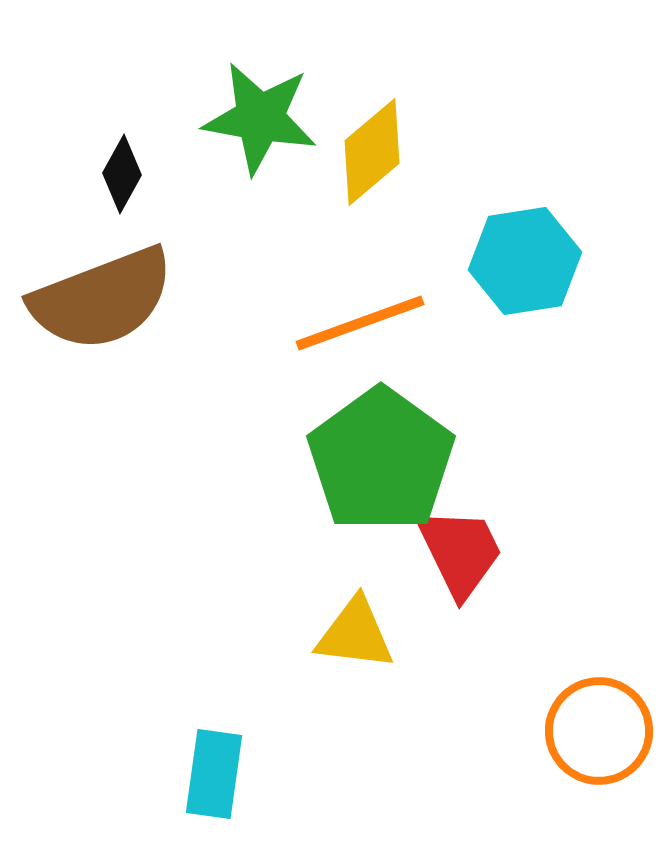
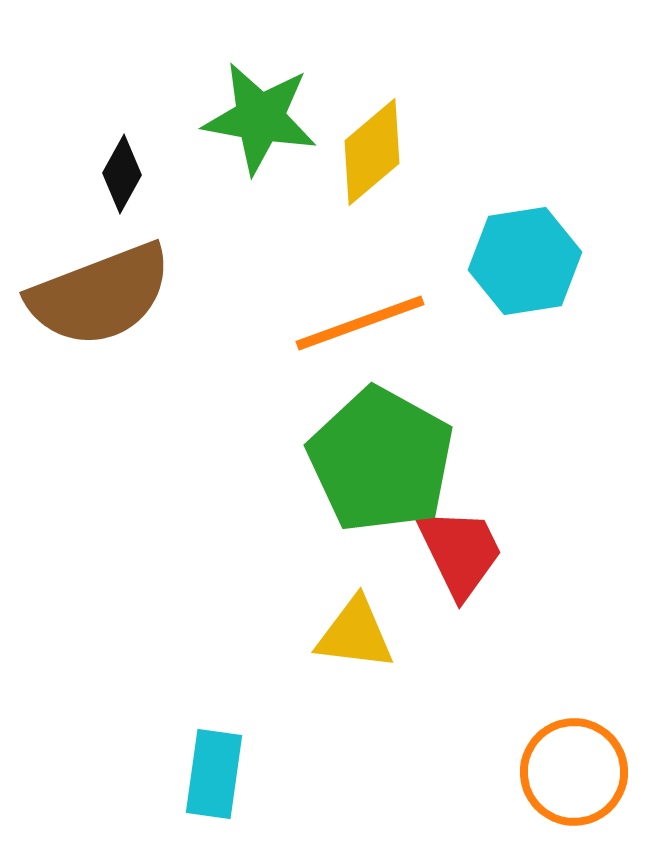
brown semicircle: moved 2 px left, 4 px up
green pentagon: rotated 7 degrees counterclockwise
orange circle: moved 25 px left, 41 px down
